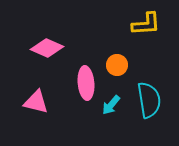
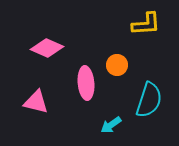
cyan semicircle: rotated 27 degrees clockwise
cyan arrow: moved 20 px down; rotated 15 degrees clockwise
